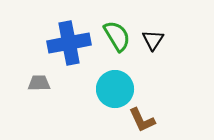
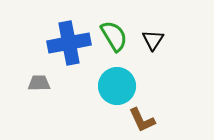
green semicircle: moved 3 px left
cyan circle: moved 2 px right, 3 px up
